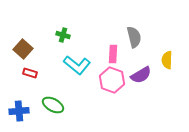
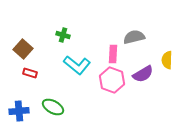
gray semicircle: rotated 90 degrees counterclockwise
purple semicircle: moved 2 px right, 1 px up
green ellipse: moved 2 px down
